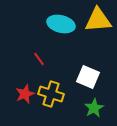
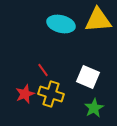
red line: moved 4 px right, 11 px down
